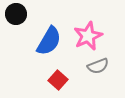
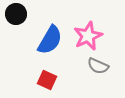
blue semicircle: moved 1 px right, 1 px up
gray semicircle: rotated 45 degrees clockwise
red square: moved 11 px left; rotated 18 degrees counterclockwise
